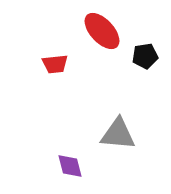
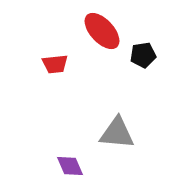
black pentagon: moved 2 px left, 1 px up
gray triangle: moved 1 px left, 1 px up
purple diamond: rotated 8 degrees counterclockwise
